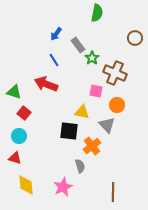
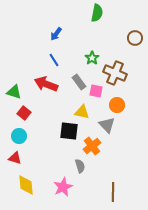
gray rectangle: moved 1 px right, 37 px down
